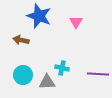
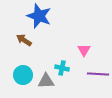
pink triangle: moved 8 px right, 28 px down
brown arrow: moved 3 px right; rotated 21 degrees clockwise
gray triangle: moved 1 px left, 1 px up
